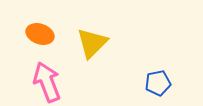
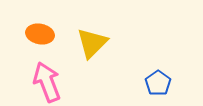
orange ellipse: rotated 8 degrees counterclockwise
blue pentagon: rotated 25 degrees counterclockwise
